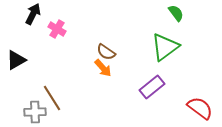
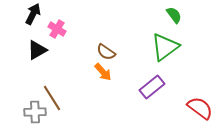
green semicircle: moved 2 px left, 2 px down
black triangle: moved 21 px right, 10 px up
orange arrow: moved 4 px down
